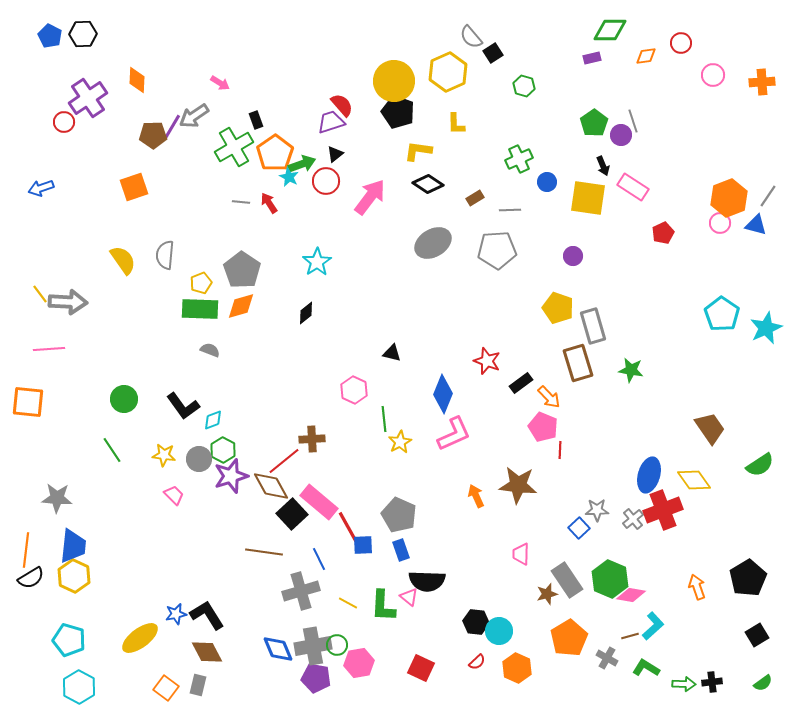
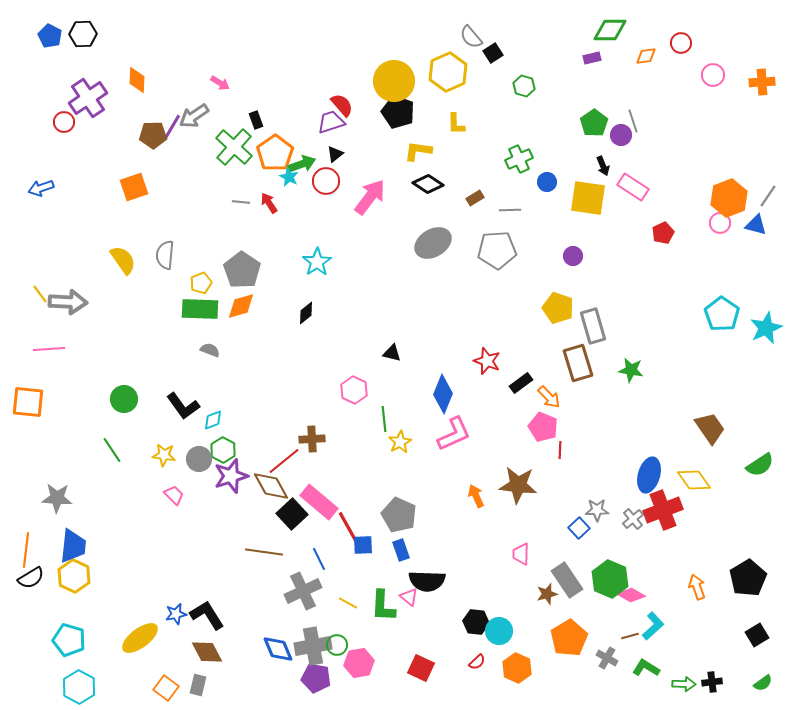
green cross at (234, 147): rotated 18 degrees counterclockwise
gray cross at (301, 591): moved 2 px right; rotated 9 degrees counterclockwise
pink diamond at (631, 595): rotated 20 degrees clockwise
